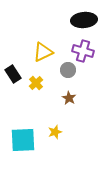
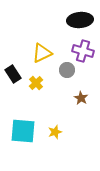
black ellipse: moved 4 px left
yellow triangle: moved 1 px left, 1 px down
gray circle: moved 1 px left
brown star: moved 12 px right
cyan square: moved 9 px up; rotated 8 degrees clockwise
